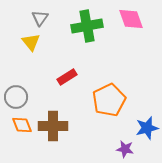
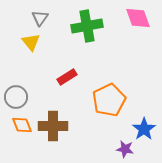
pink diamond: moved 7 px right, 1 px up
blue star: moved 3 px left, 1 px down; rotated 20 degrees counterclockwise
